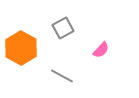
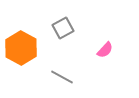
pink semicircle: moved 4 px right
gray line: moved 1 px down
